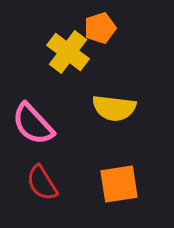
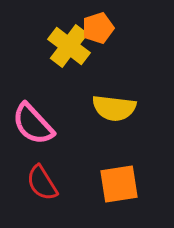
orange pentagon: moved 2 px left
yellow cross: moved 1 px right, 6 px up
